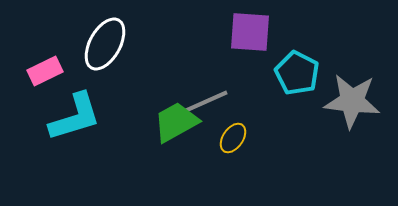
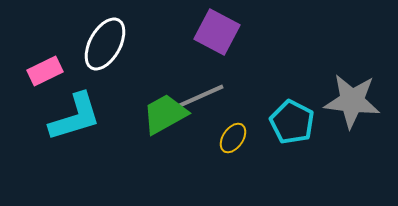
purple square: moved 33 px left; rotated 24 degrees clockwise
cyan pentagon: moved 5 px left, 49 px down
gray line: moved 4 px left, 6 px up
green trapezoid: moved 11 px left, 8 px up
